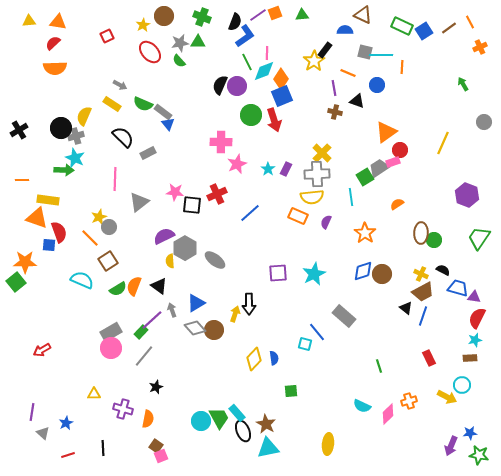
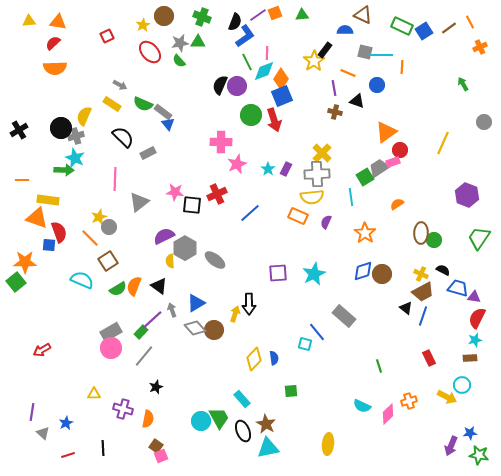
cyan rectangle at (237, 413): moved 5 px right, 14 px up
